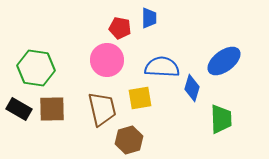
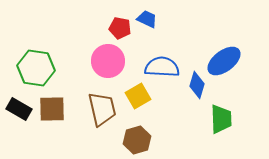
blue trapezoid: moved 2 px left, 1 px down; rotated 65 degrees counterclockwise
pink circle: moved 1 px right, 1 px down
blue diamond: moved 5 px right, 3 px up
yellow square: moved 2 px left, 2 px up; rotated 20 degrees counterclockwise
brown hexagon: moved 8 px right
